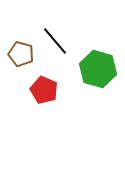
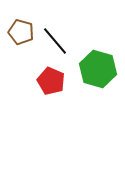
brown pentagon: moved 22 px up
red pentagon: moved 7 px right, 9 px up
